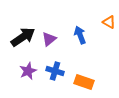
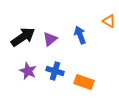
orange triangle: moved 1 px up
purple triangle: moved 1 px right
purple star: rotated 24 degrees counterclockwise
